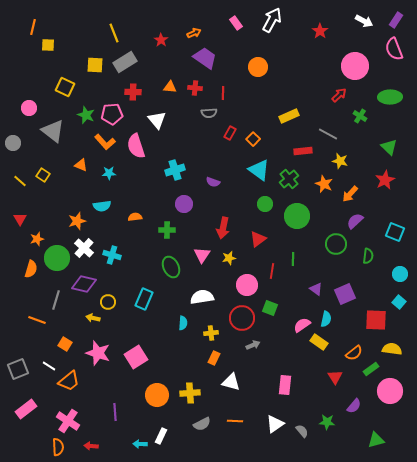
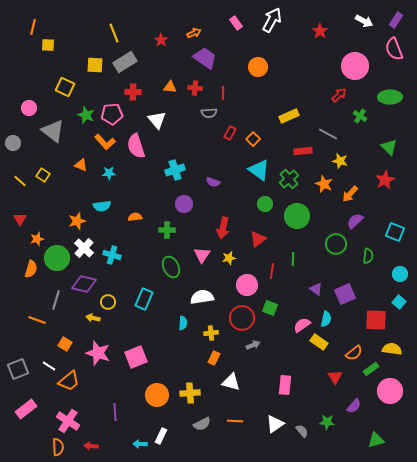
pink square at (136, 357): rotated 10 degrees clockwise
